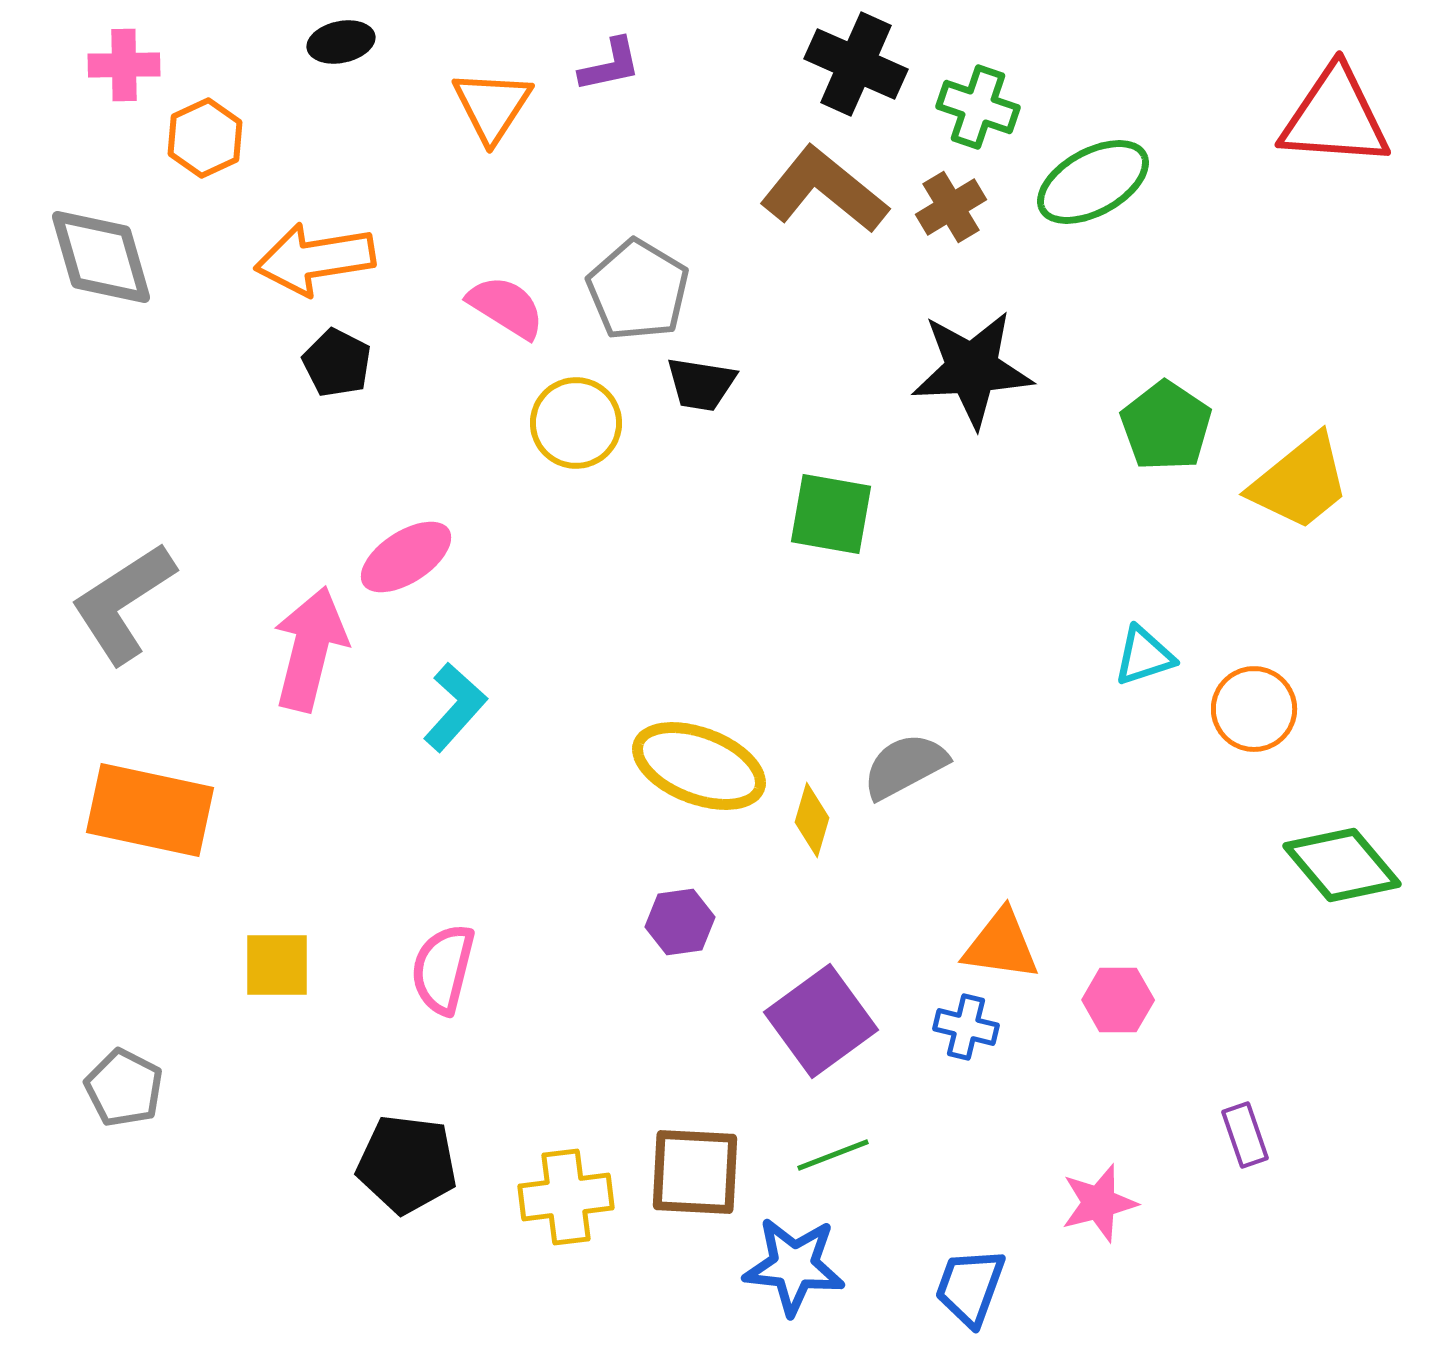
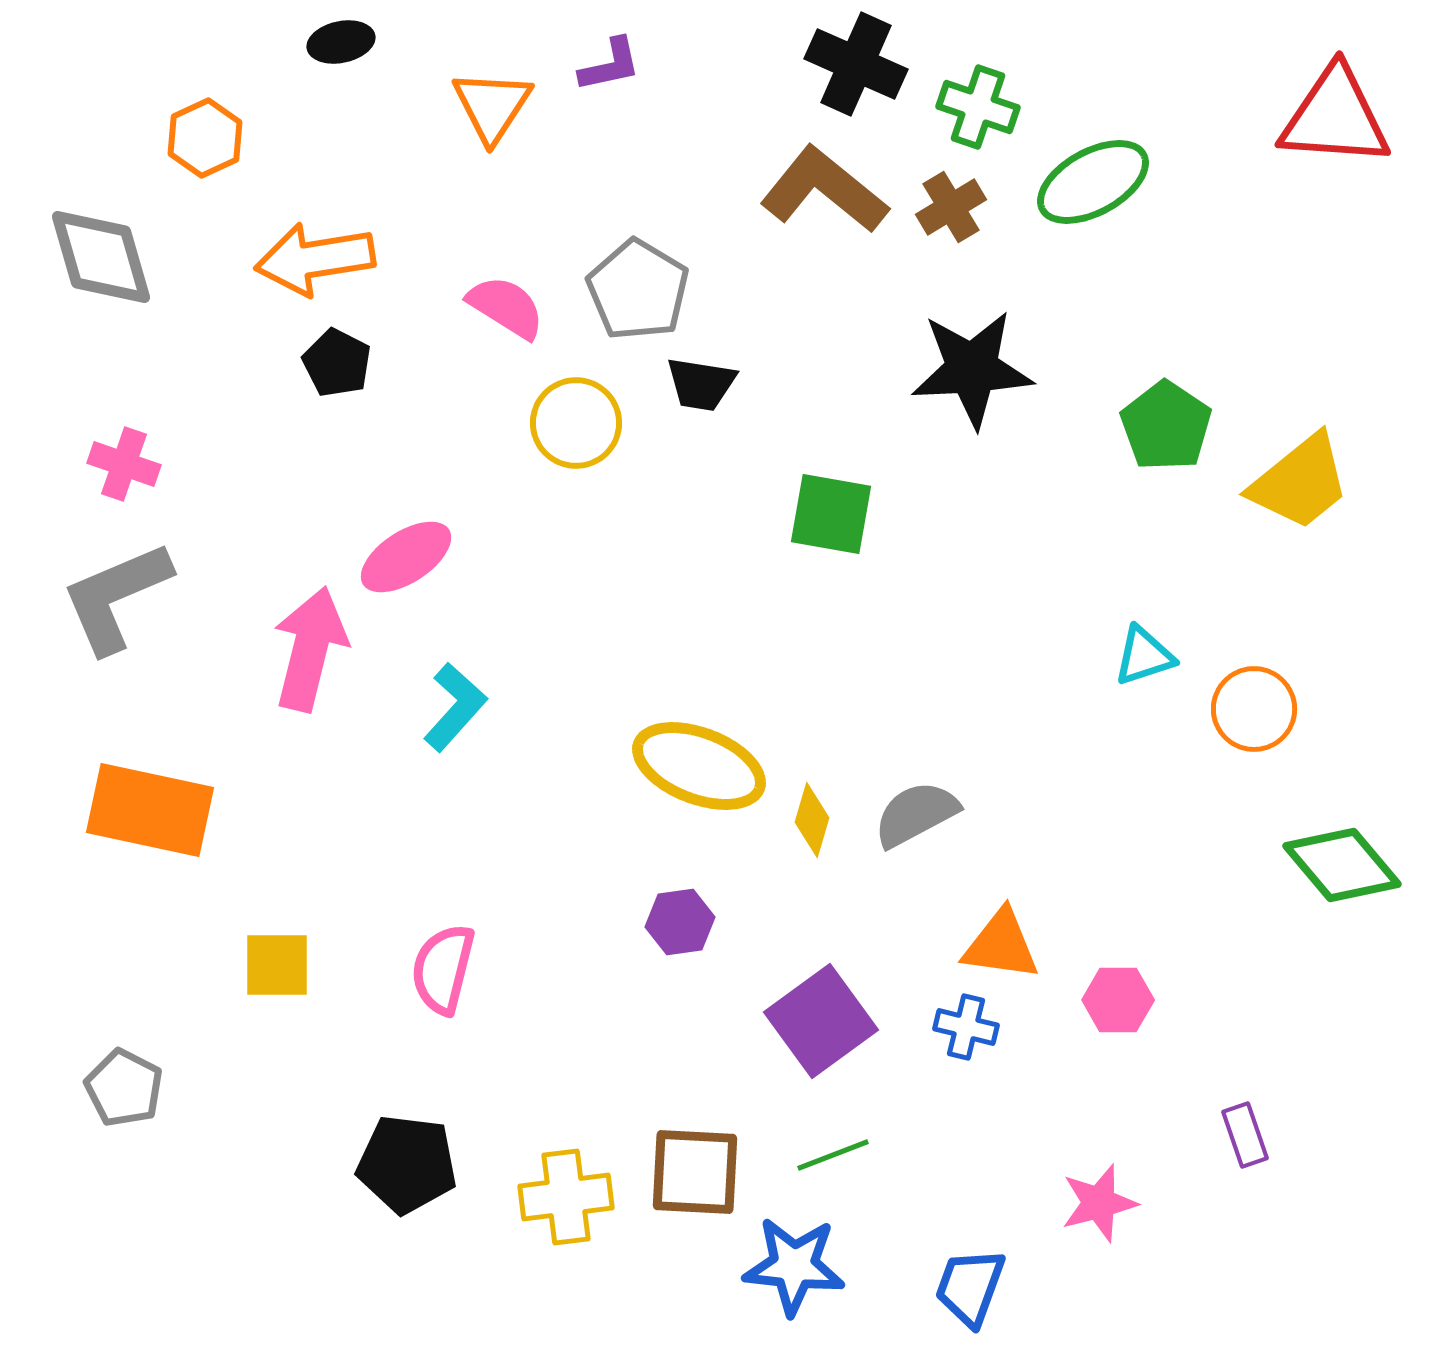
pink cross at (124, 65): moved 399 px down; rotated 20 degrees clockwise
gray L-shape at (123, 603): moved 7 px left, 6 px up; rotated 10 degrees clockwise
gray semicircle at (905, 766): moved 11 px right, 48 px down
